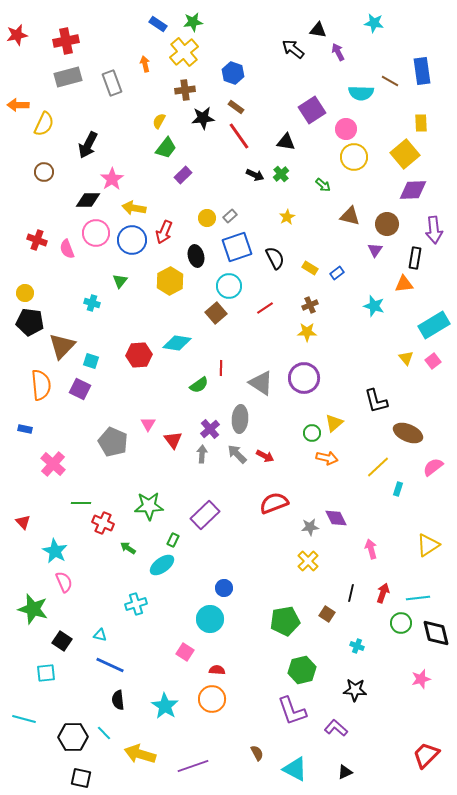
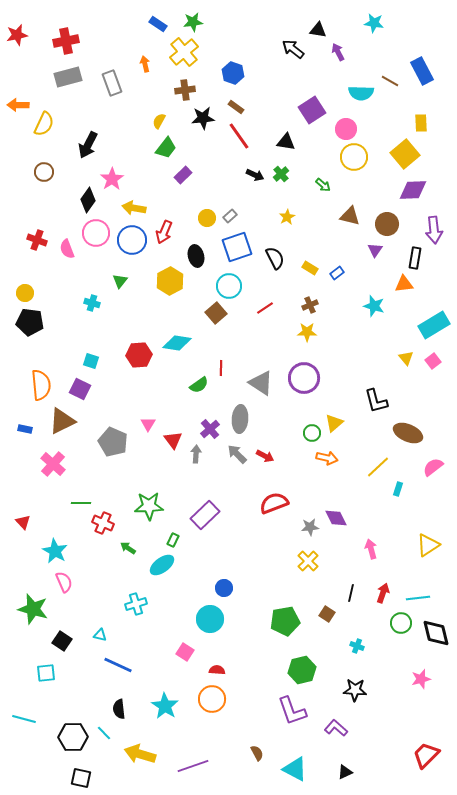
blue rectangle at (422, 71): rotated 20 degrees counterclockwise
black diamond at (88, 200): rotated 55 degrees counterclockwise
brown triangle at (62, 346): moved 75 px down; rotated 20 degrees clockwise
gray arrow at (202, 454): moved 6 px left
blue line at (110, 665): moved 8 px right
black semicircle at (118, 700): moved 1 px right, 9 px down
